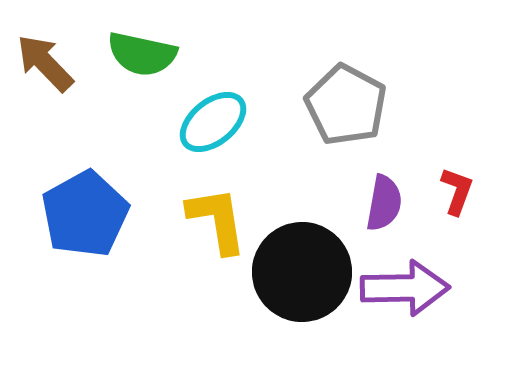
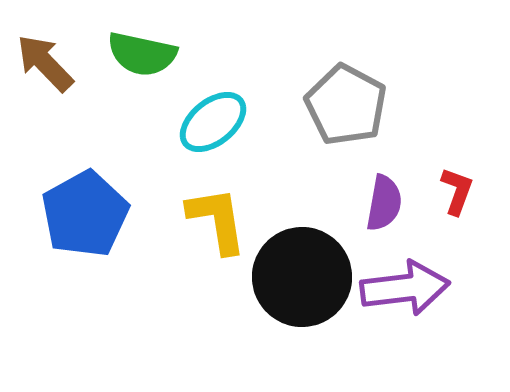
black circle: moved 5 px down
purple arrow: rotated 6 degrees counterclockwise
